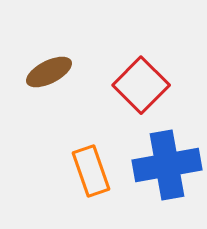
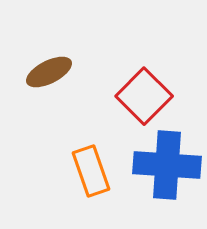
red square: moved 3 px right, 11 px down
blue cross: rotated 14 degrees clockwise
